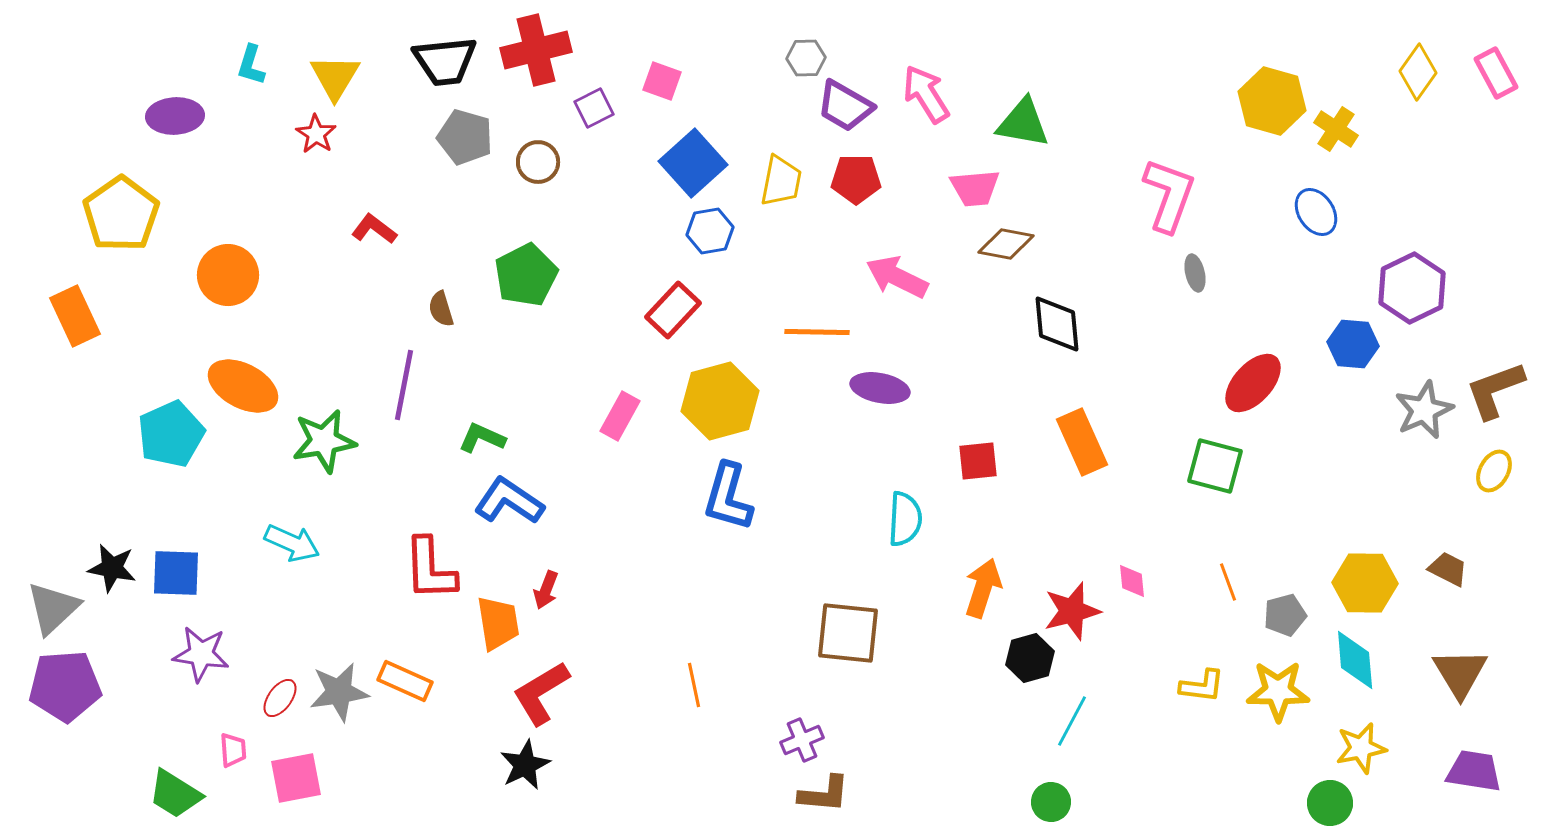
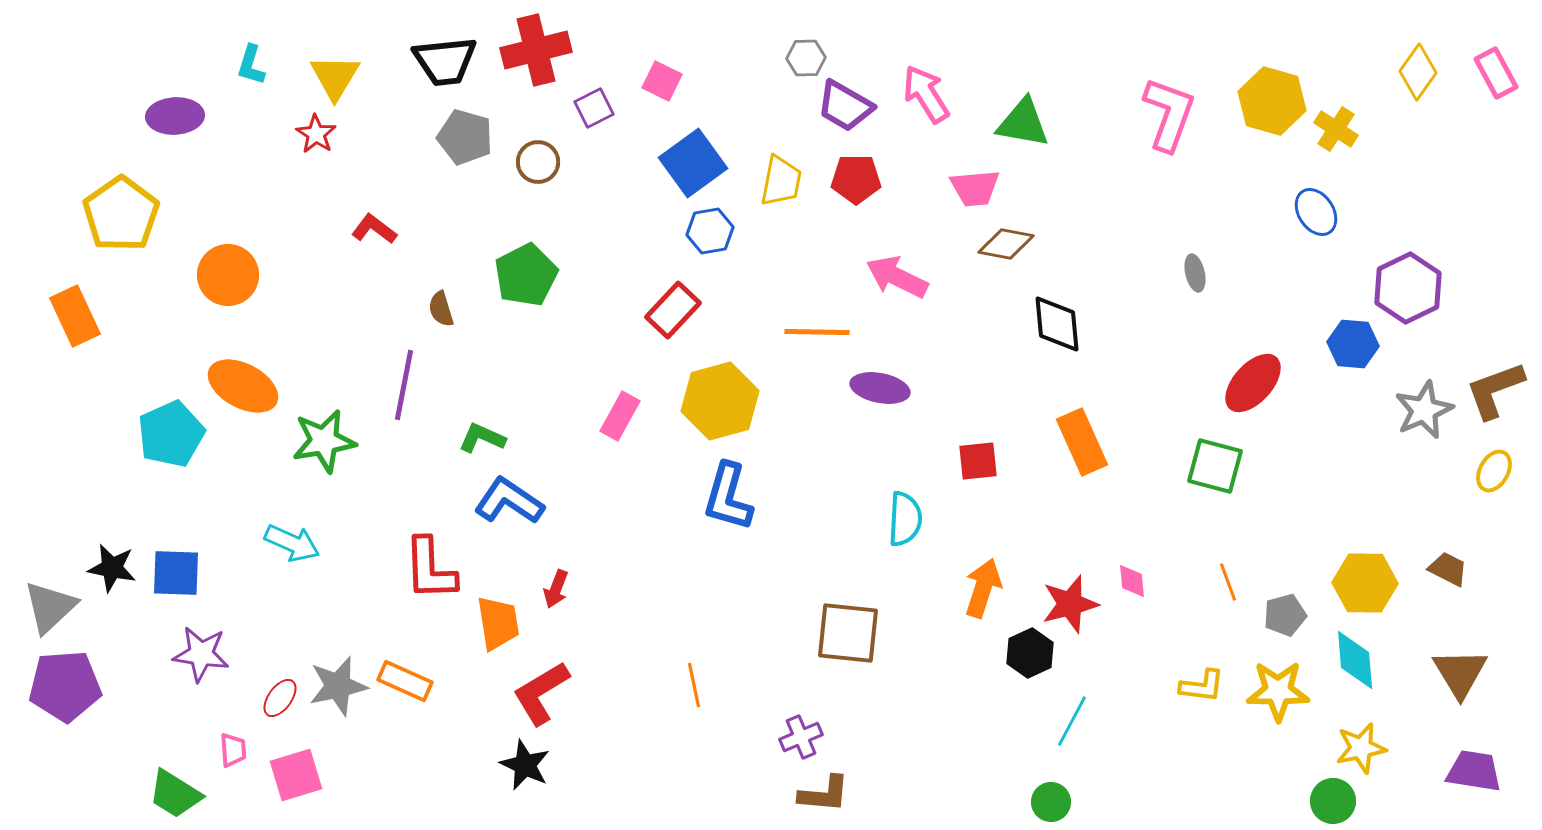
pink square at (662, 81): rotated 6 degrees clockwise
blue square at (693, 163): rotated 6 degrees clockwise
pink L-shape at (1169, 195): moved 81 px up
purple hexagon at (1412, 288): moved 4 px left
red arrow at (546, 590): moved 10 px right, 1 px up
gray triangle at (53, 608): moved 3 px left, 1 px up
red star at (1072, 611): moved 2 px left, 7 px up
black hexagon at (1030, 658): moved 5 px up; rotated 9 degrees counterclockwise
gray star at (339, 692): moved 1 px left, 6 px up; rotated 4 degrees counterclockwise
purple cross at (802, 740): moved 1 px left, 3 px up
black star at (525, 765): rotated 21 degrees counterclockwise
pink square at (296, 778): moved 3 px up; rotated 6 degrees counterclockwise
green circle at (1330, 803): moved 3 px right, 2 px up
